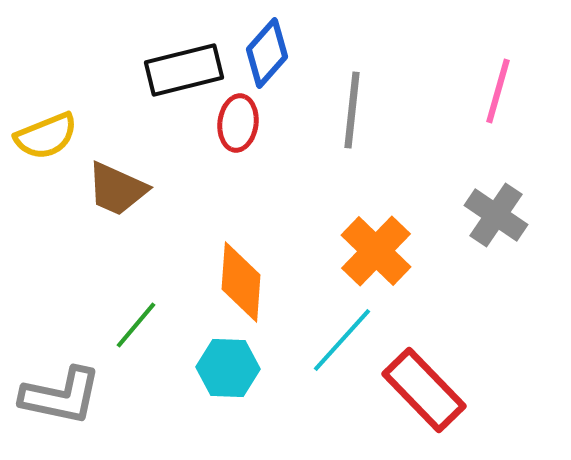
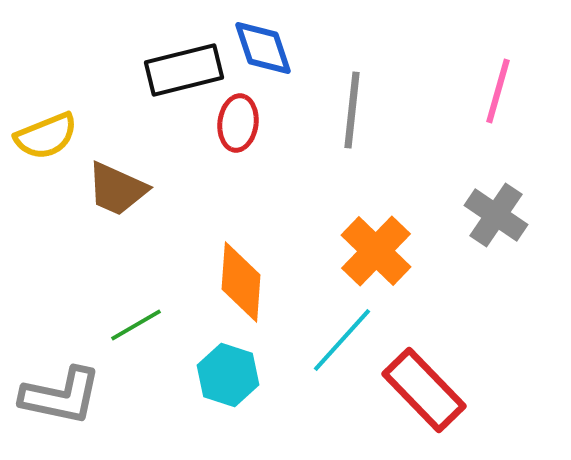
blue diamond: moved 4 px left, 5 px up; rotated 60 degrees counterclockwise
green line: rotated 20 degrees clockwise
cyan hexagon: moved 7 px down; rotated 16 degrees clockwise
